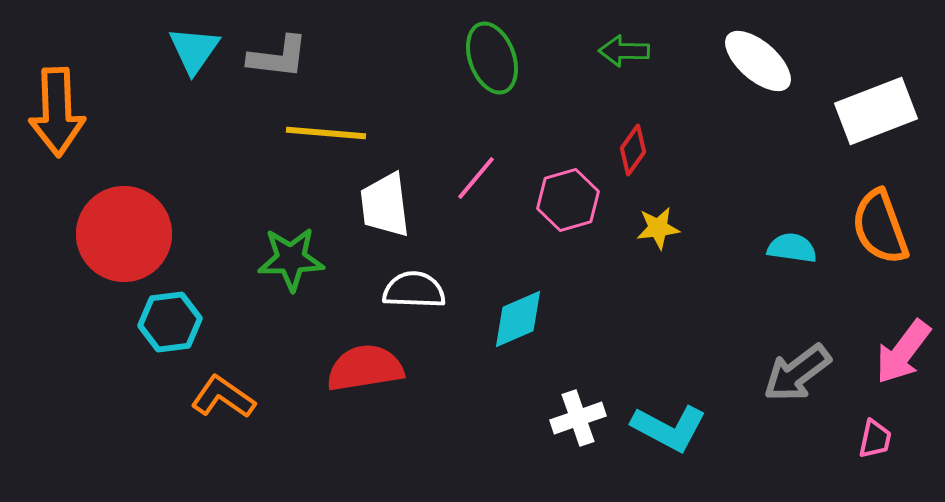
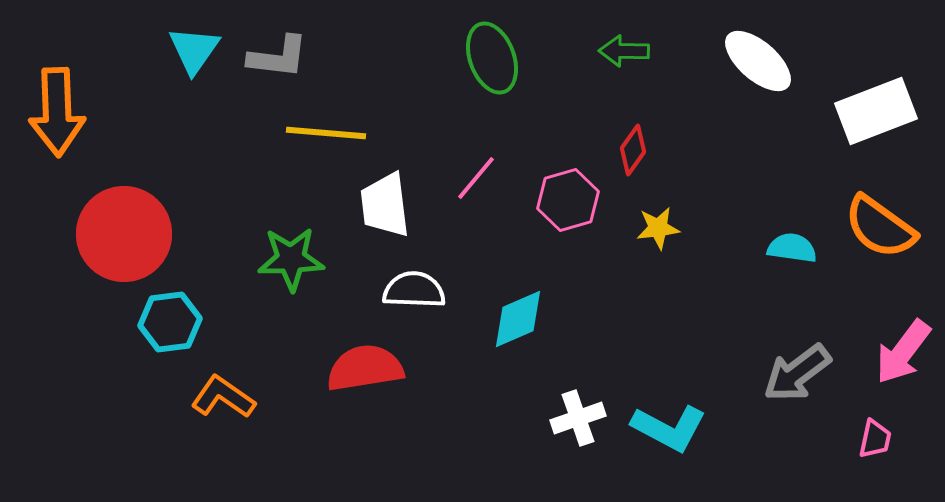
orange semicircle: rotated 34 degrees counterclockwise
